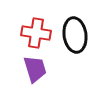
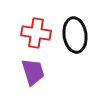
purple trapezoid: moved 2 px left, 3 px down
